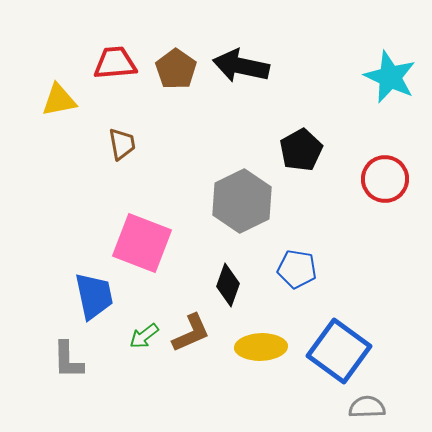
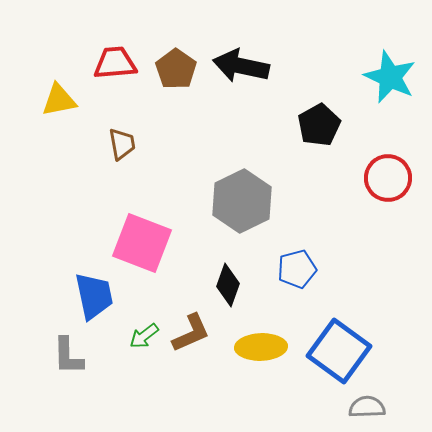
black pentagon: moved 18 px right, 25 px up
red circle: moved 3 px right, 1 px up
blue pentagon: rotated 24 degrees counterclockwise
gray L-shape: moved 4 px up
